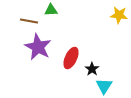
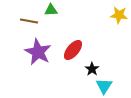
purple star: moved 5 px down
red ellipse: moved 2 px right, 8 px up; rotated 15 degrees clockwise
